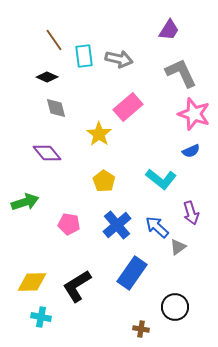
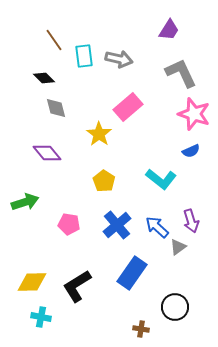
black diamond: moved 3 px left, 1 px down; rotated 20 degrees clockwise
purple arrow: moved 8 px down
